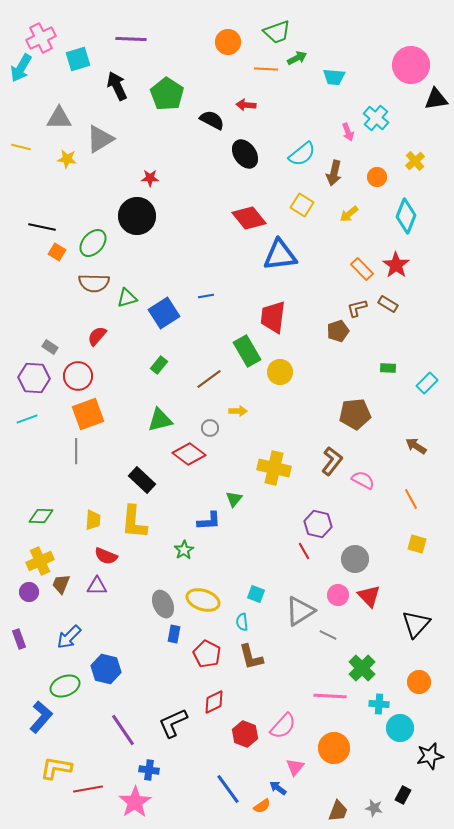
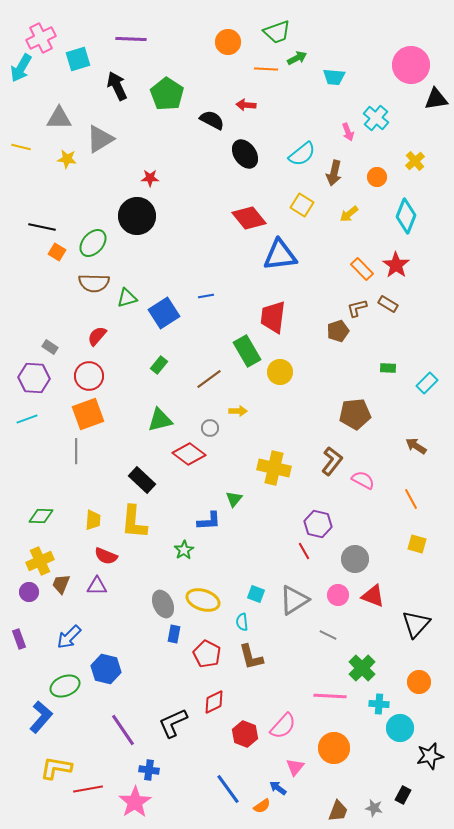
red circle at (78, 376): moved 11 px right
red triangle at (369, 596): moved 4 px right; rotated 25 degrees counterclockwise
gray triangle at (300, 611): moved 6 px left, 11 px up
